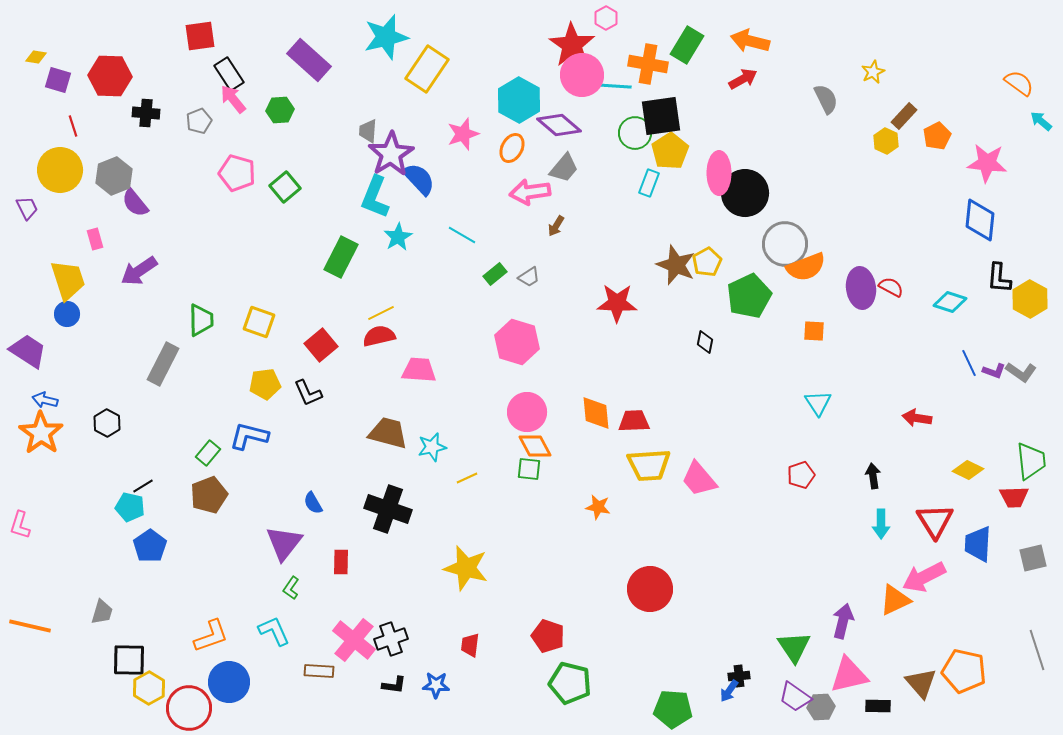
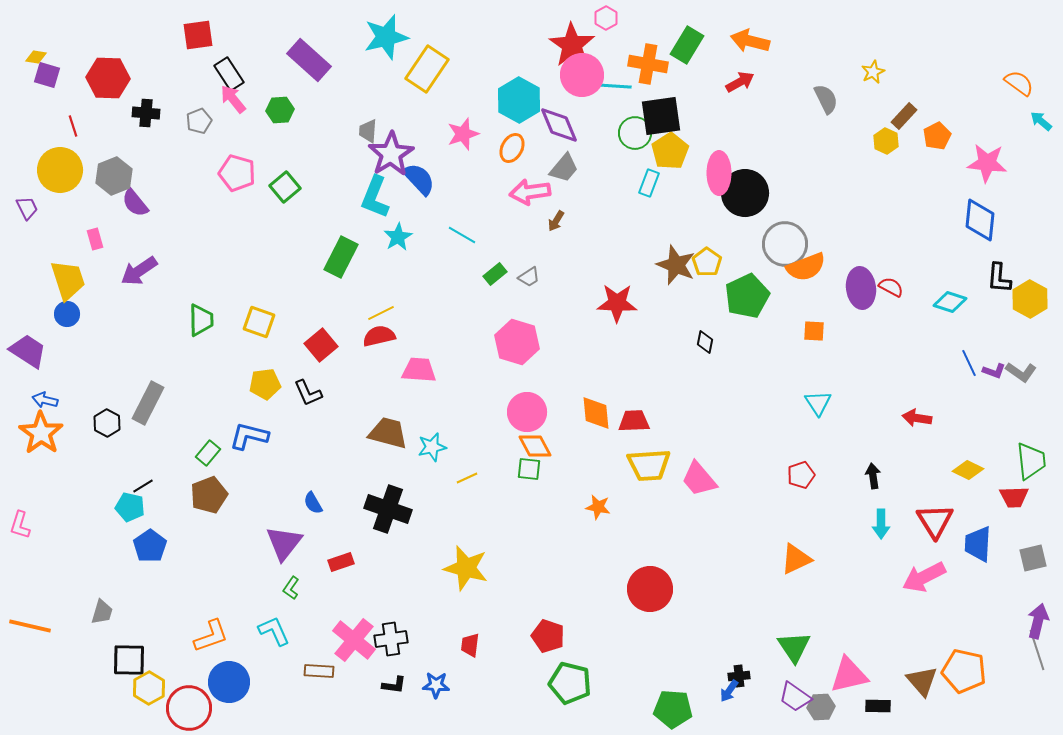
red square at (200, 36): moved 2 px left, 1 px up
red hexagon at (110, 76): moved 2 px left, 2 px down
red arrow at (743, 79): moved 3 px left, 3 px down
purple square at (58, 80): moved 11 px left, 5 px up
purple diamond at (559, 125): rotated 27 degrees clockwise
brown arrow at (556, 226): moved 5 px up
yellow pentagon at (707, 262): rotated 8 degrees counterclockwise
green pentagon at (749, 296): moved 2 px left
gray rectangle at (163, 364): moved 15 px left, 39 px down
red rectangle at (341, 562): rotated 70 degrees clockwise
orange triangle at (895, 600): moved 99 px left, 41 px up
purple arrow at (843, 621): moved 195 px right
black cross at (391, 639): rotated 12 degrees clockwise
brown triangle at (921, 683): moved 1 px right, 2 px up
